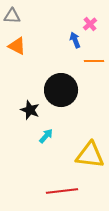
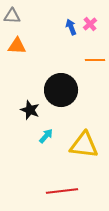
blue arrow: moved 4 px left, 13 px up
orange triangle: rotated 24 degrees counterclockwise
orange line: moved 1 px right, 1 px up
yellow triangle: moved 6 px left, 10 px up
